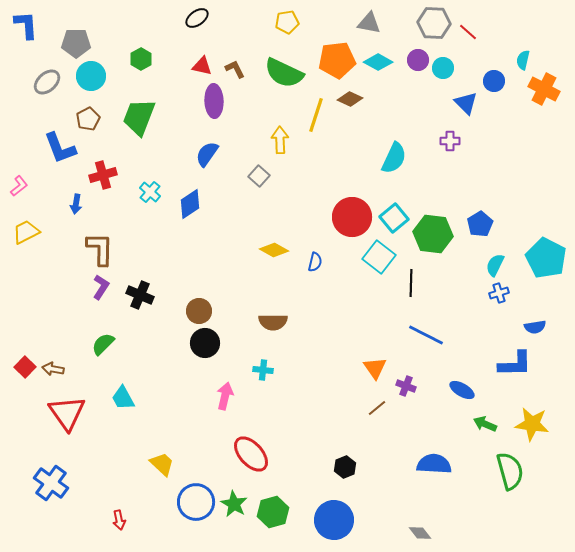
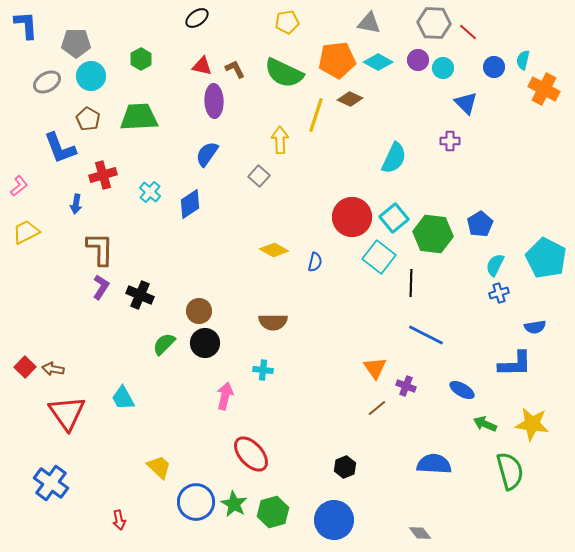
blue circle at (494, 81): moved 14 px up
gray ellipse at (47, 82): rotated 12 degrees clockwise
green trapezoid at (139, 117): rotated 66 degrees clockwise
brown pentagon at (88, 119): rotated 15 degrees counterclockwise
green semicircle at (103, 344): moved 61 px right
yellow trapezoid at (162, 464): moved 3 px left, 3 px down
